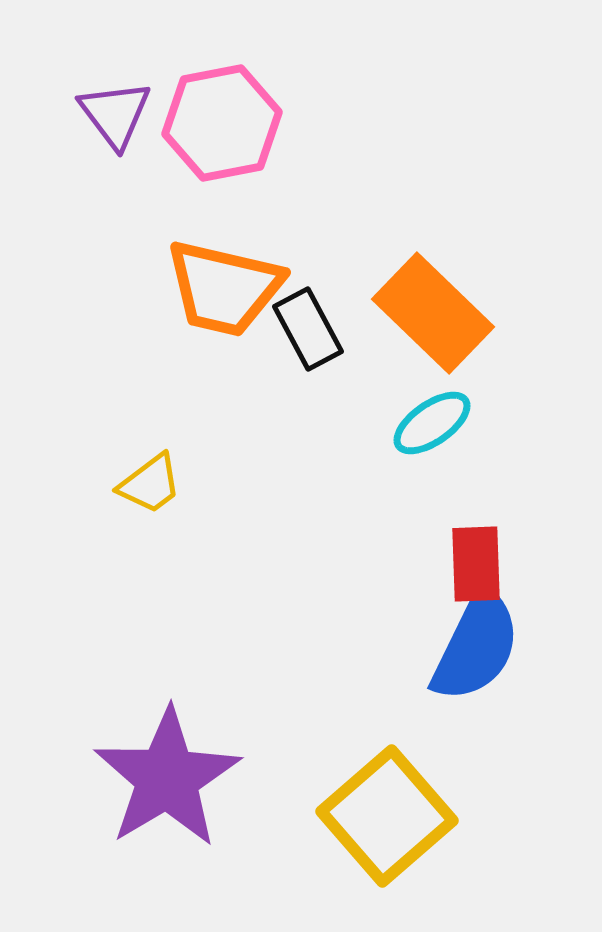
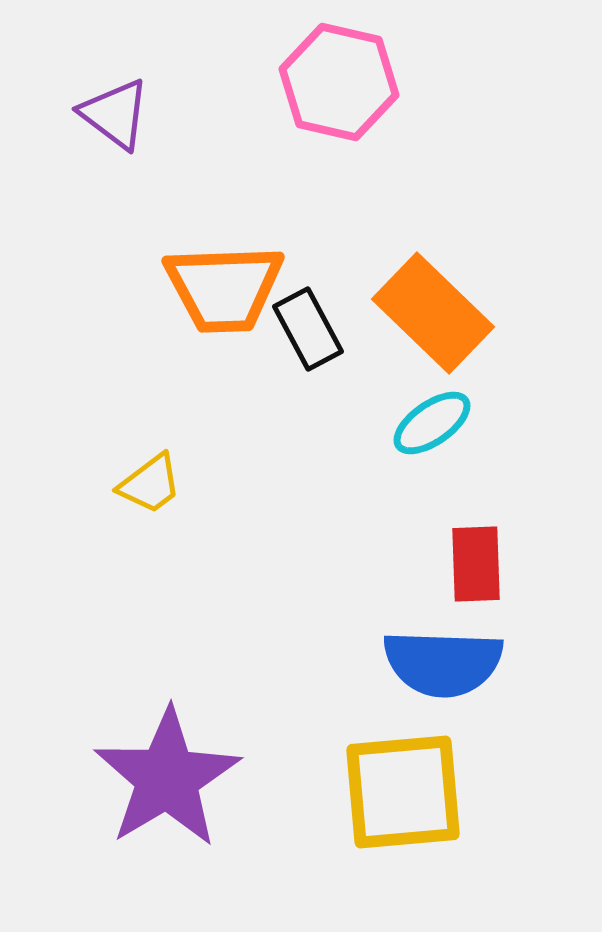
purple triangle: rotated 16 degrees counterclockwise
pink hexagon: moved 117 px right, 41 px up; rotated 24 degrees clockwise
orange trapezoid: rotated 15 degrees counterclockwise
blue semicircle: moved 33 px left, 17 px down; rotated 66 degrees clockwise
yellow square: moved 16 px right, 24 px up; rotated 36 degrees clockwise
